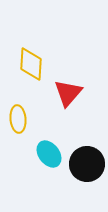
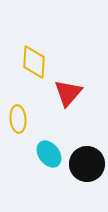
yellow diamond: moved 3 px right, 2 px up
